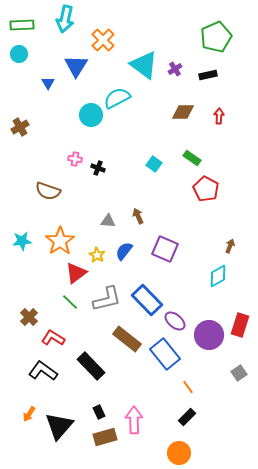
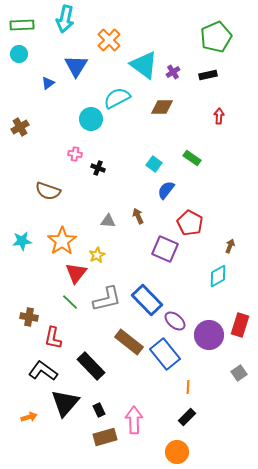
orange cross at (103, 40): moved 6 px right
purple cross at (175, 69): moved 2 px left, 3 px down
blue triangle at (48, 83): rotated 24 degrees clockwise
brown diamond at (183, 112): moved 21 px left, 5 px up
cyan circle at (91, 115): moved 4 px down
pink cross at (75, 159): moved 5 px up
red pentagon at (206, 189): moved 16 px left, 34 px down
orange star at (60, 241): moved 2 px right
blue semicircle at (124, 251): moved 42 px right, 61 px up
yellow star at (97, 255): rotated 14 degrees clockwise
red triangle at (76, 273): rotated 15 degrees counterclockwise
brown cross at (29, 317): rotated 36 degrees counterclockwise
red L-shape at (53, 338): rotated 110 degrees counterclockwise
brown rectangle at (127, 339): moved 2 px right, 3 px down
orange line at (188, 387): rotated 40 degrees clockwise
black rectangle at (99, 412): moved 2 px up
orange arrow at (29, 414): moved 3 px down; rotated 140 degrees counterclockwise
black triangle at (59, 426): moved 6 px right, 23 px up
orange circle at (179, 453): moved 2 px left, 1 px up
